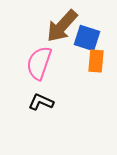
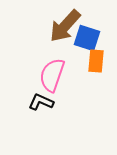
brown arrow: moved 3 px right
pink semicircle: moved 13 px right, 12 px down
